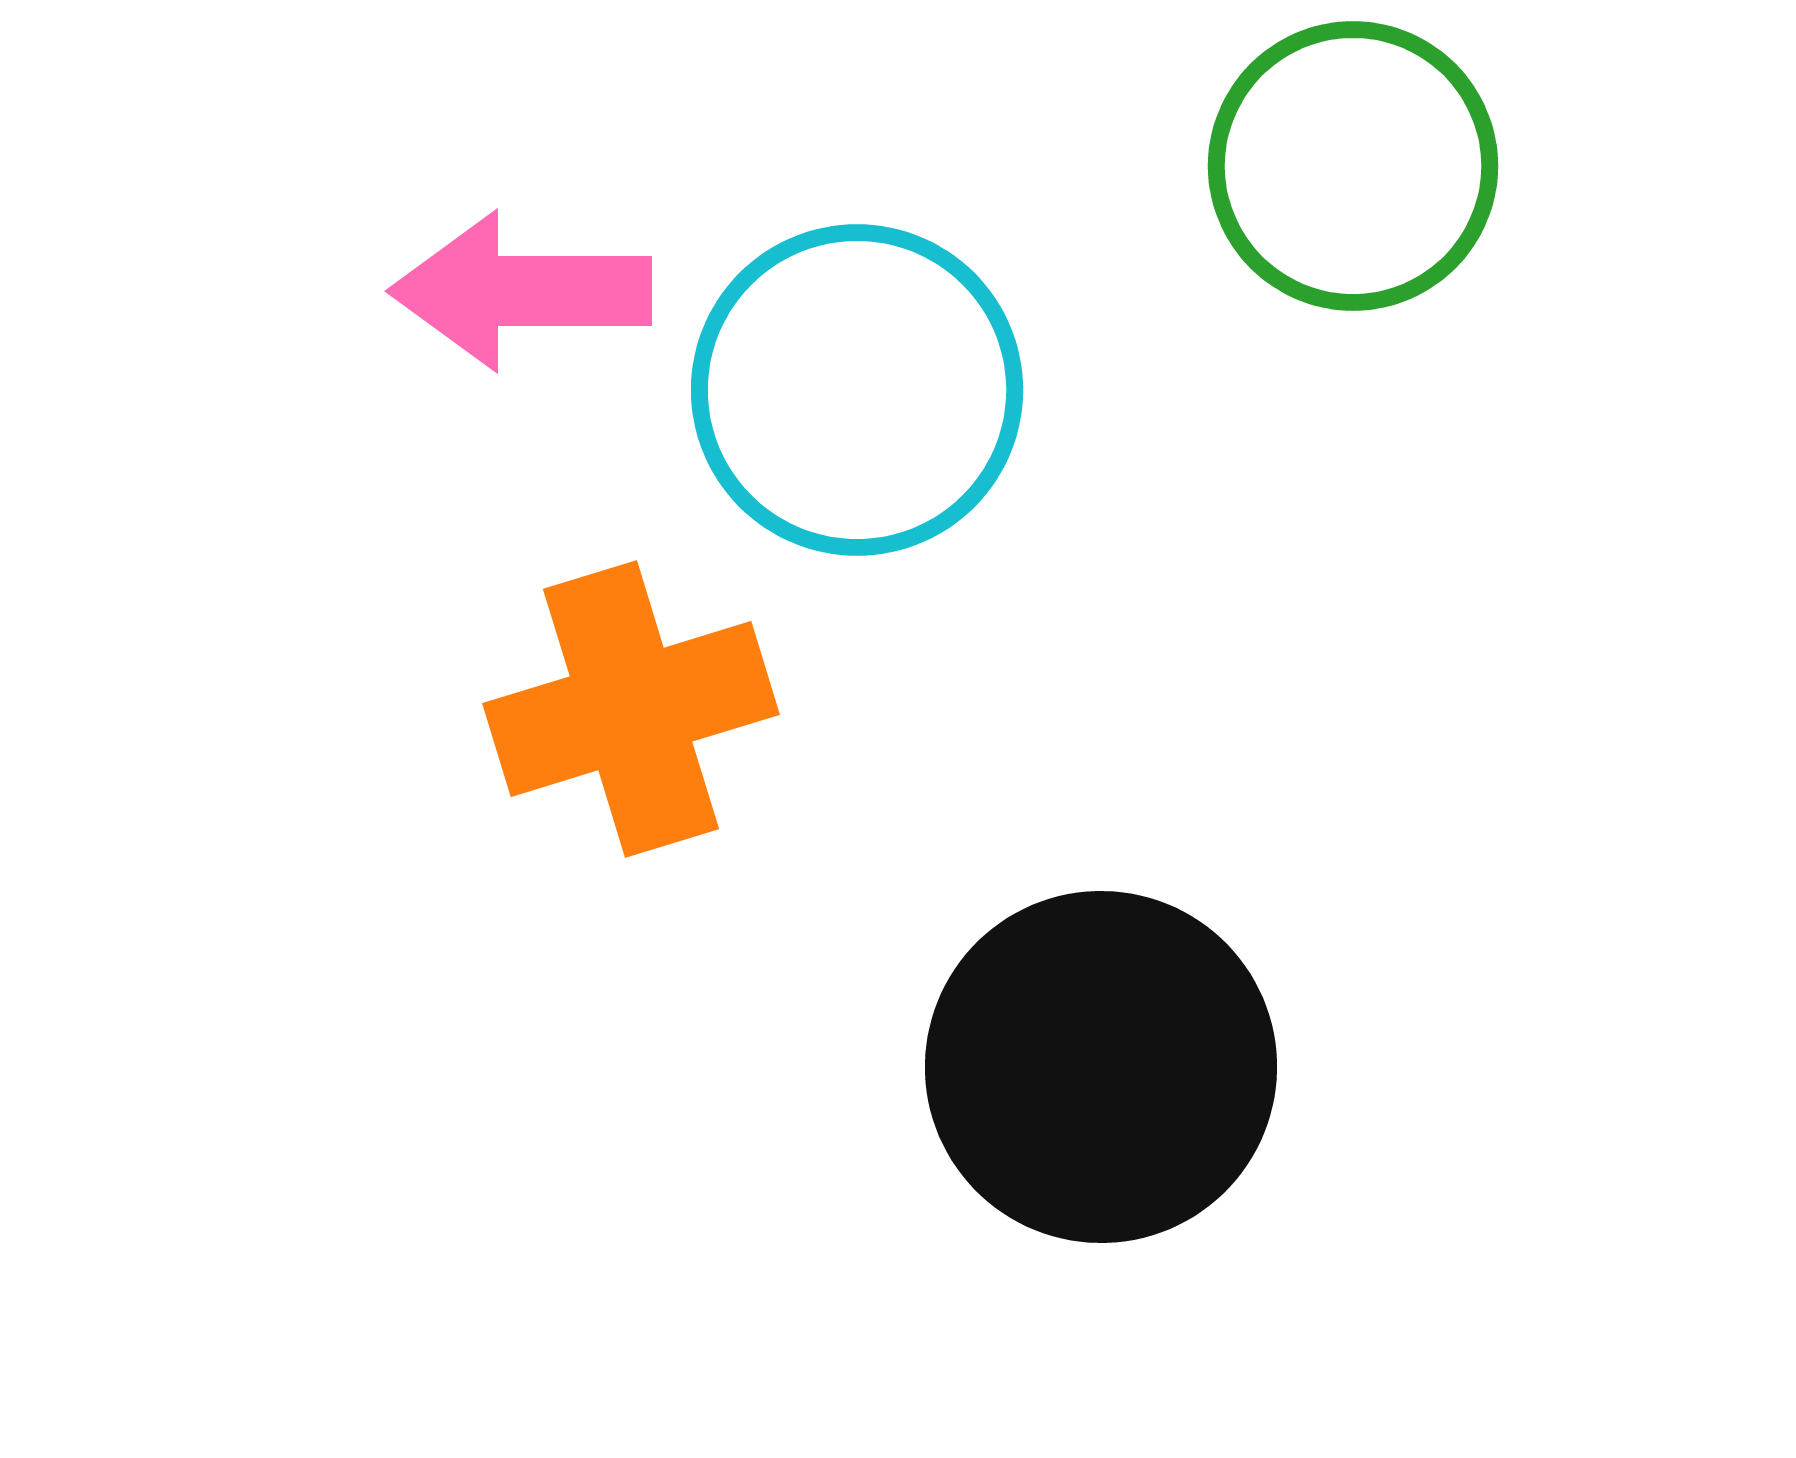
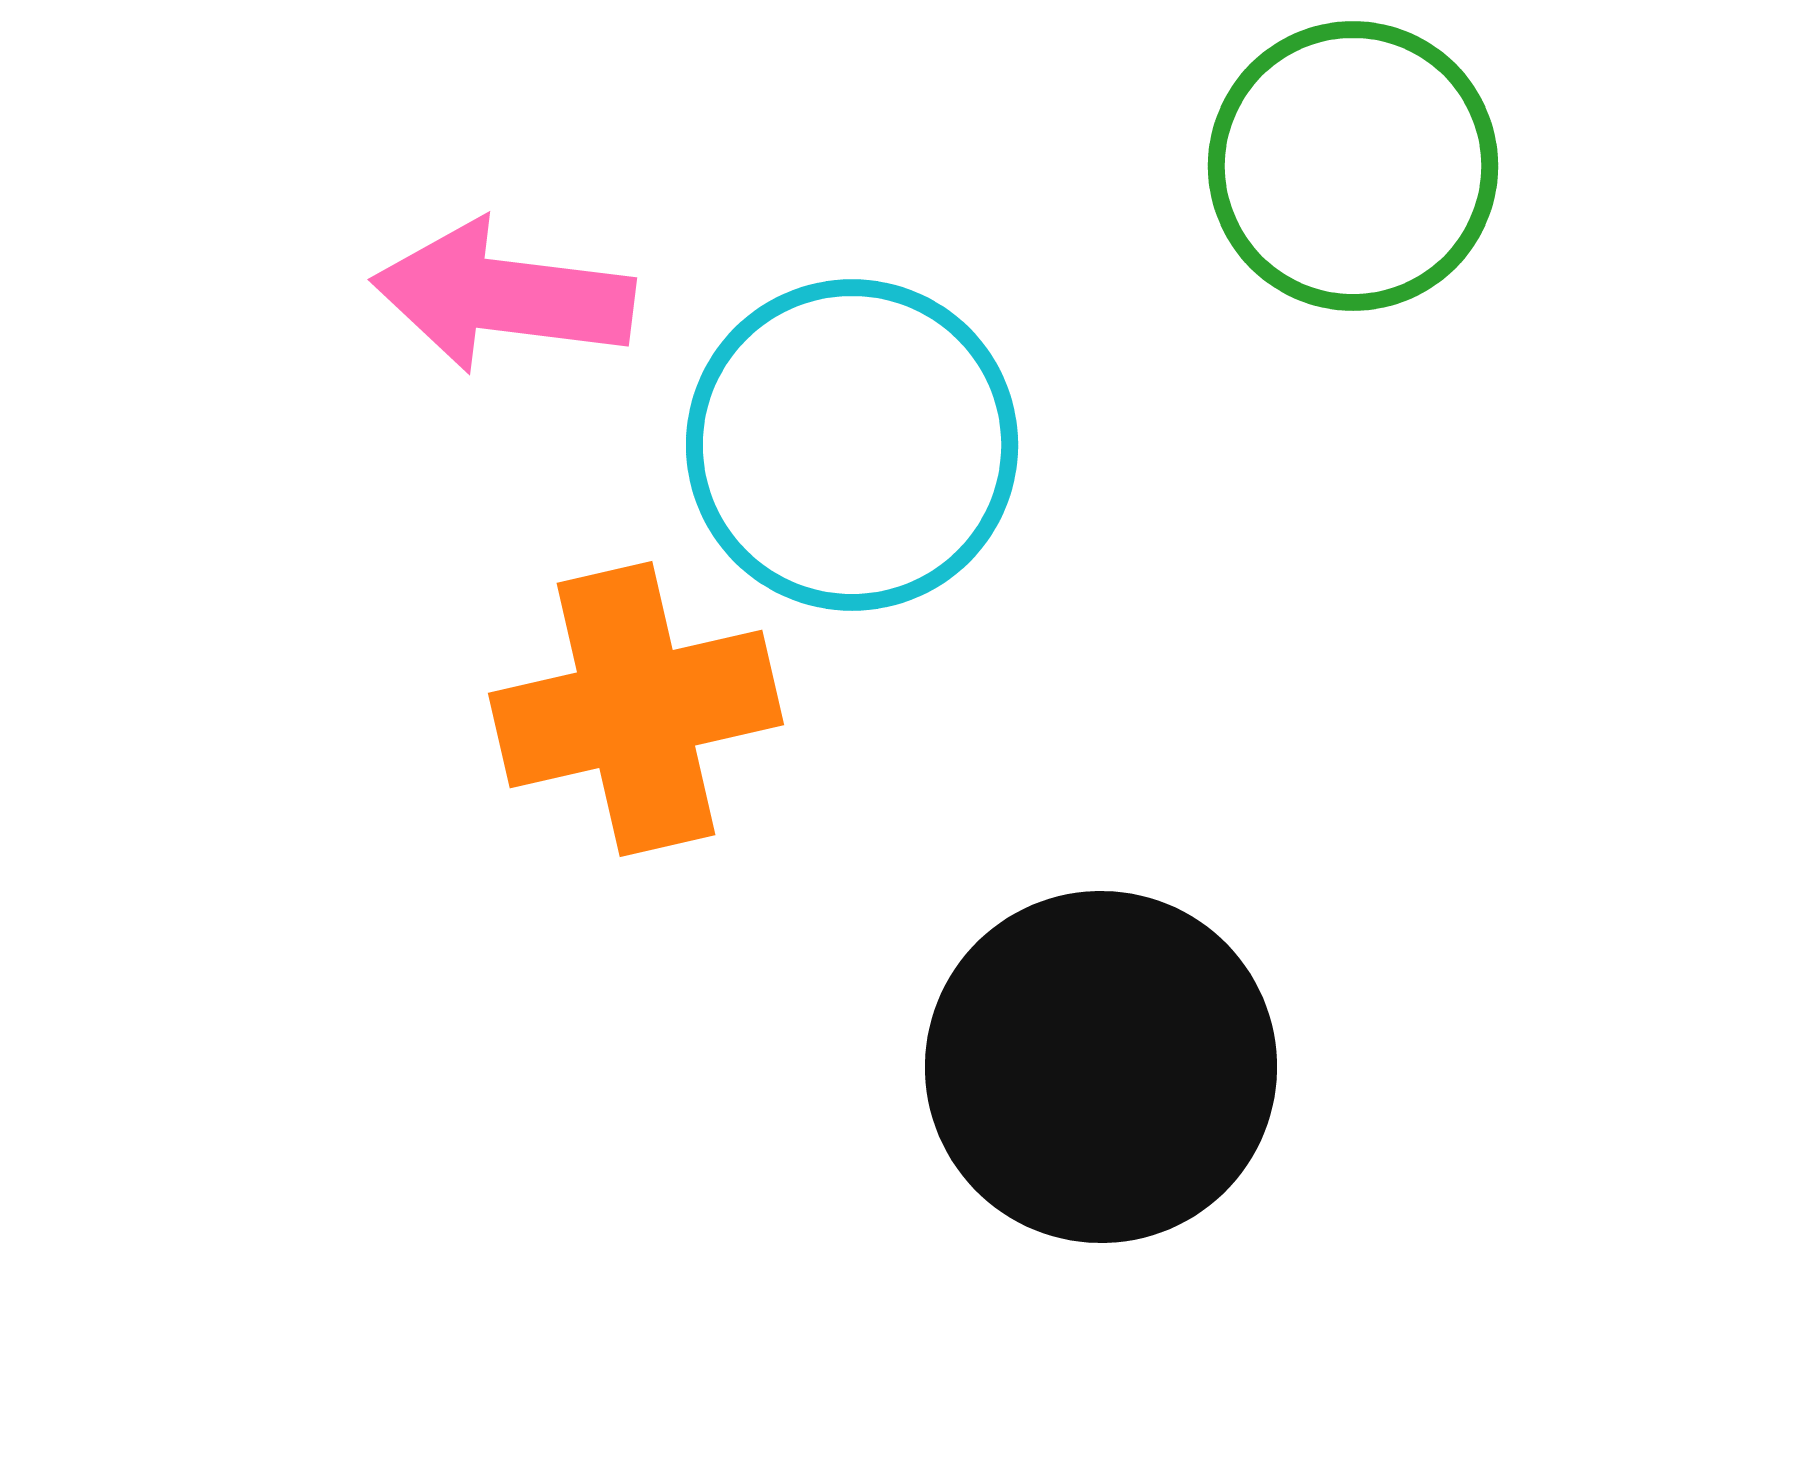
pink arrow: moved 18 px left, 5 px down; rotated 7 degrees clockwise
cyan circle: moved 5 px left, 55 px down
orange cross: moved 5 px right; rotated 4 degrees clockwise
